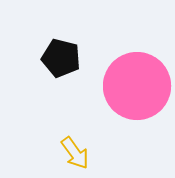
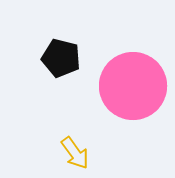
pink circle: moved 4 px left
